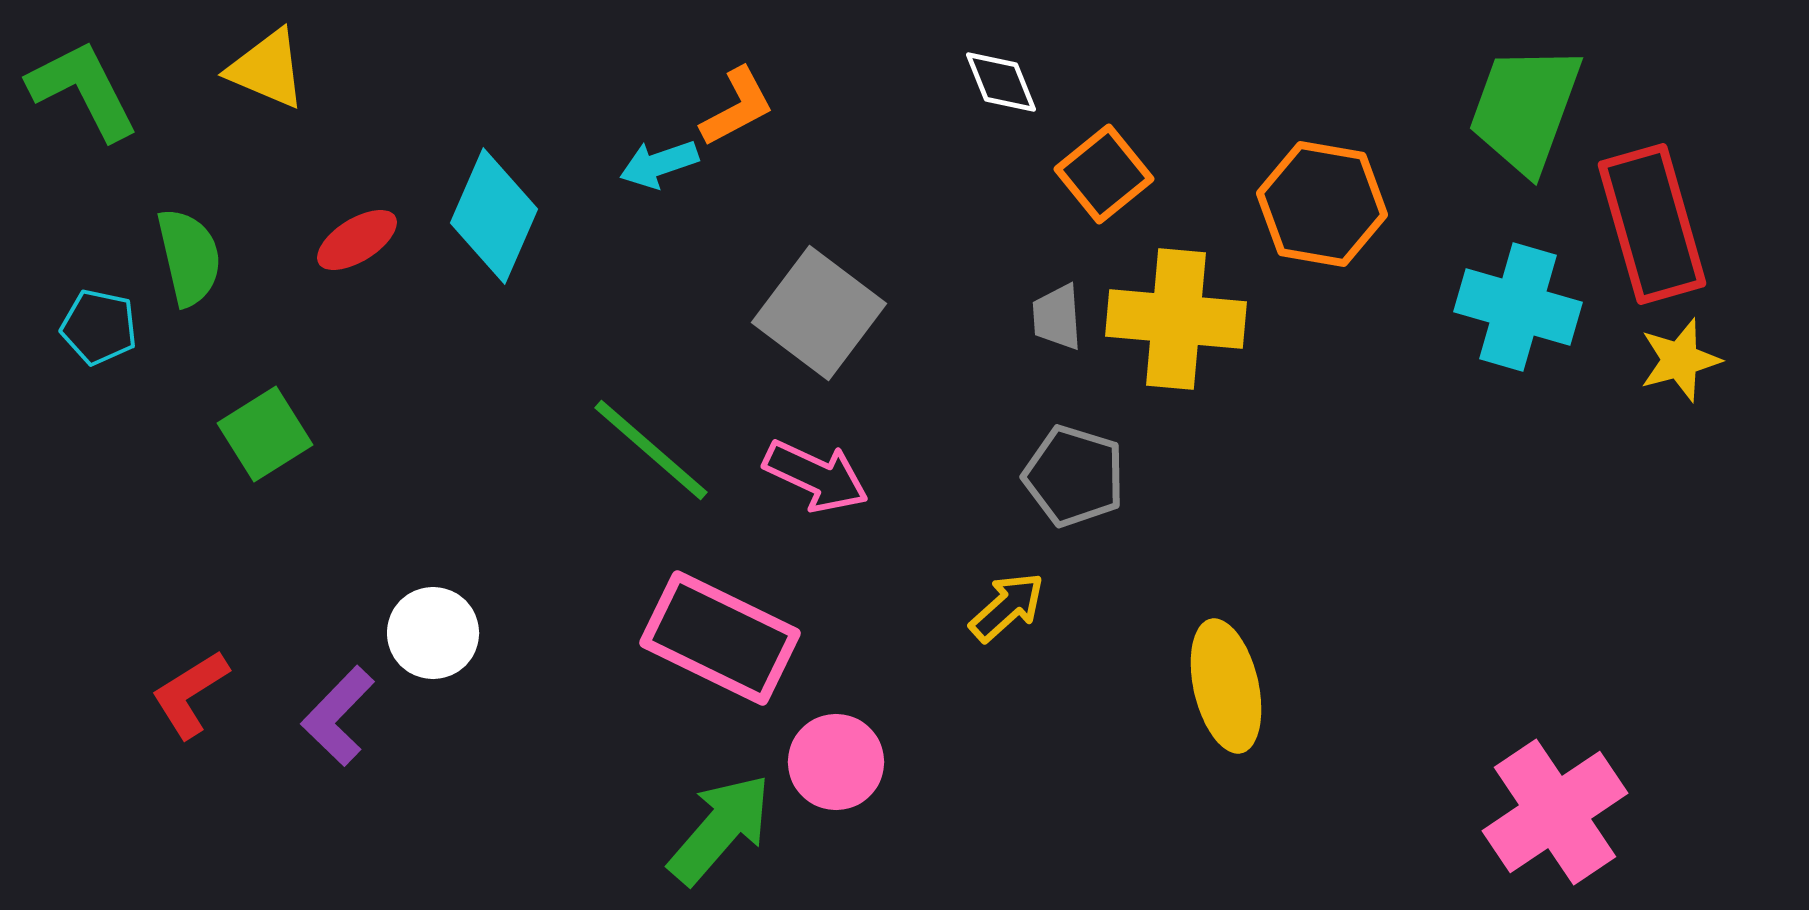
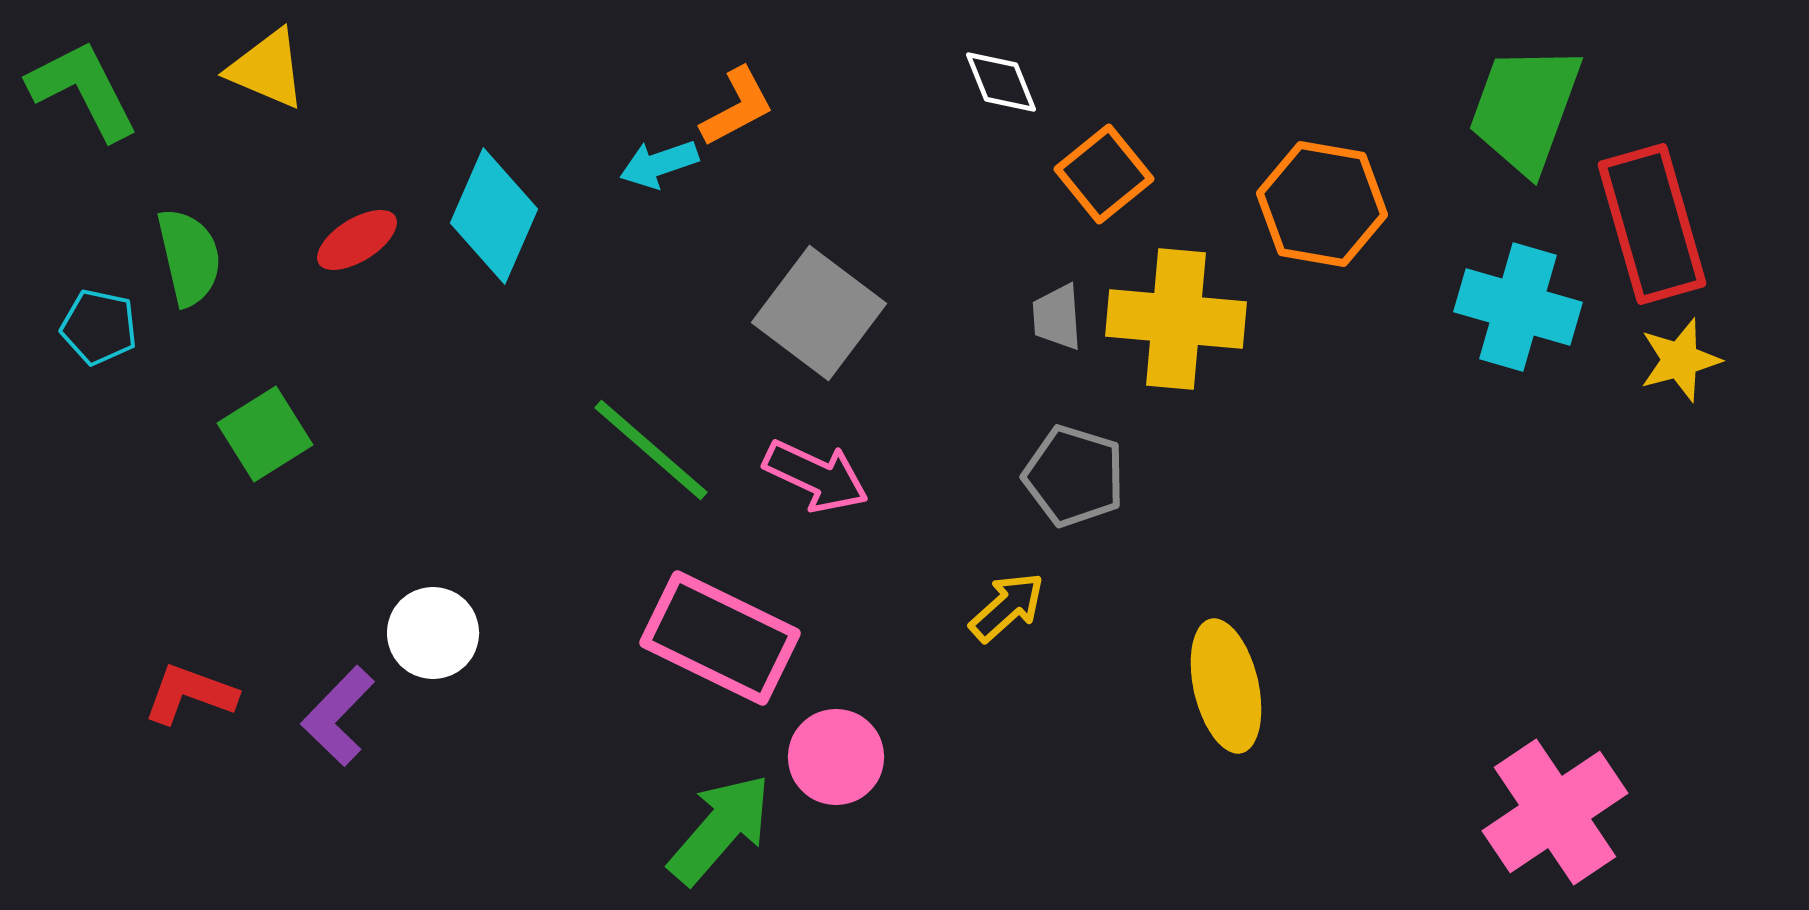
red L-shape: rotated 52 degrees clockwise
pink circle: moved 5 px up
